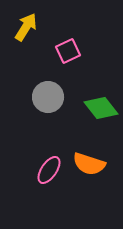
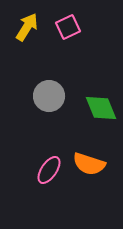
yellow arrow: moved 1 px right
pink square: moved 24 px up
gray circle: moved 1 px right, 1 px up
green diamond: rotated 16 degrees clockwise
